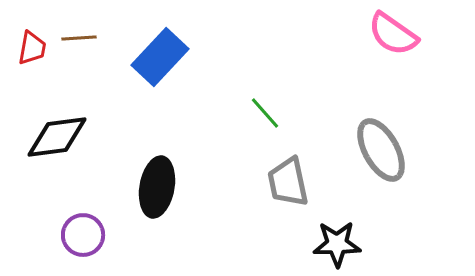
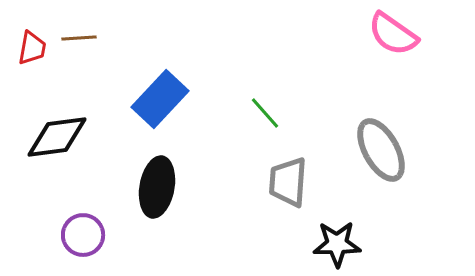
blue rectangle: moved 42 px down
gray trapezoid: rotated 16 degrees clockwise
